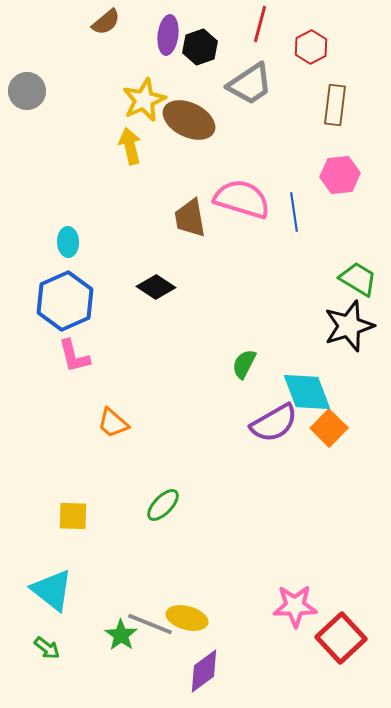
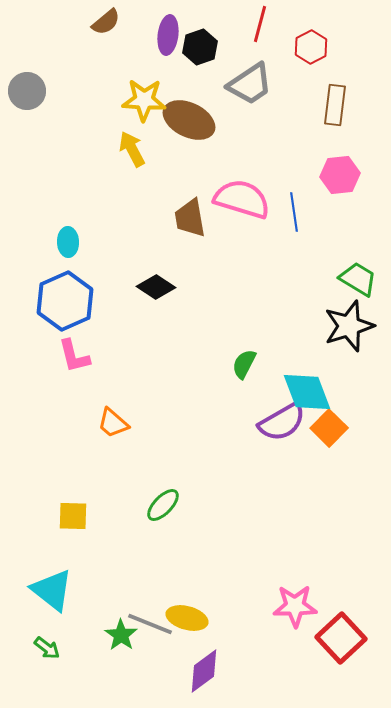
yellow star: rotated 27 degrees clockwise
yellow arrow: moved 2 px right, 3 px down; rotated 15 degrees counterclockwise
purple semicircle: moved 8 px right, 1 px up
